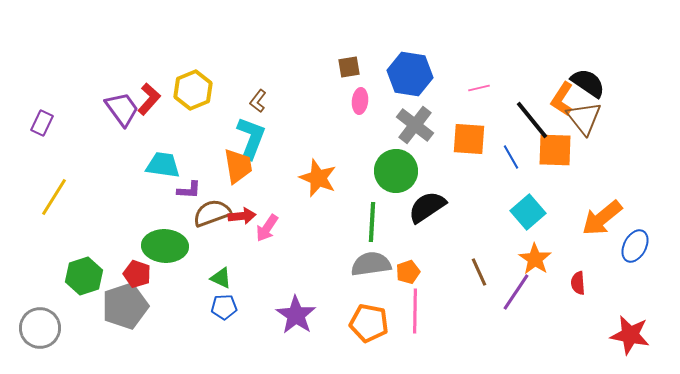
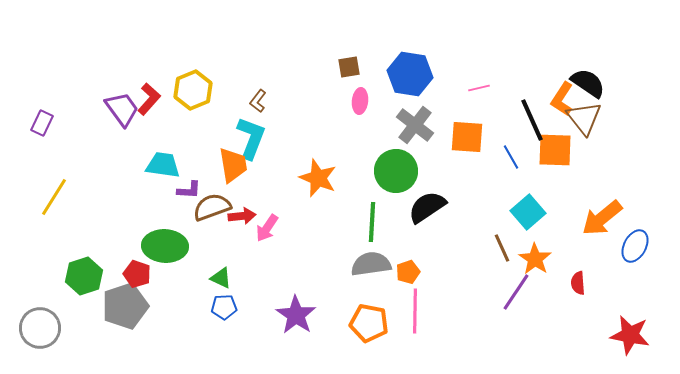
black line at (532, 120): rotated 15 degrees clockwise
orange square at (469, 139): moved 2 px left, 2 px up
orange trapezoid at (238, 166): moved 5 px left, 1 px up
brown semicircle at (212, 213): moved 6 px up
brown line at (479, 272): moved 23 px right, 24 px up
